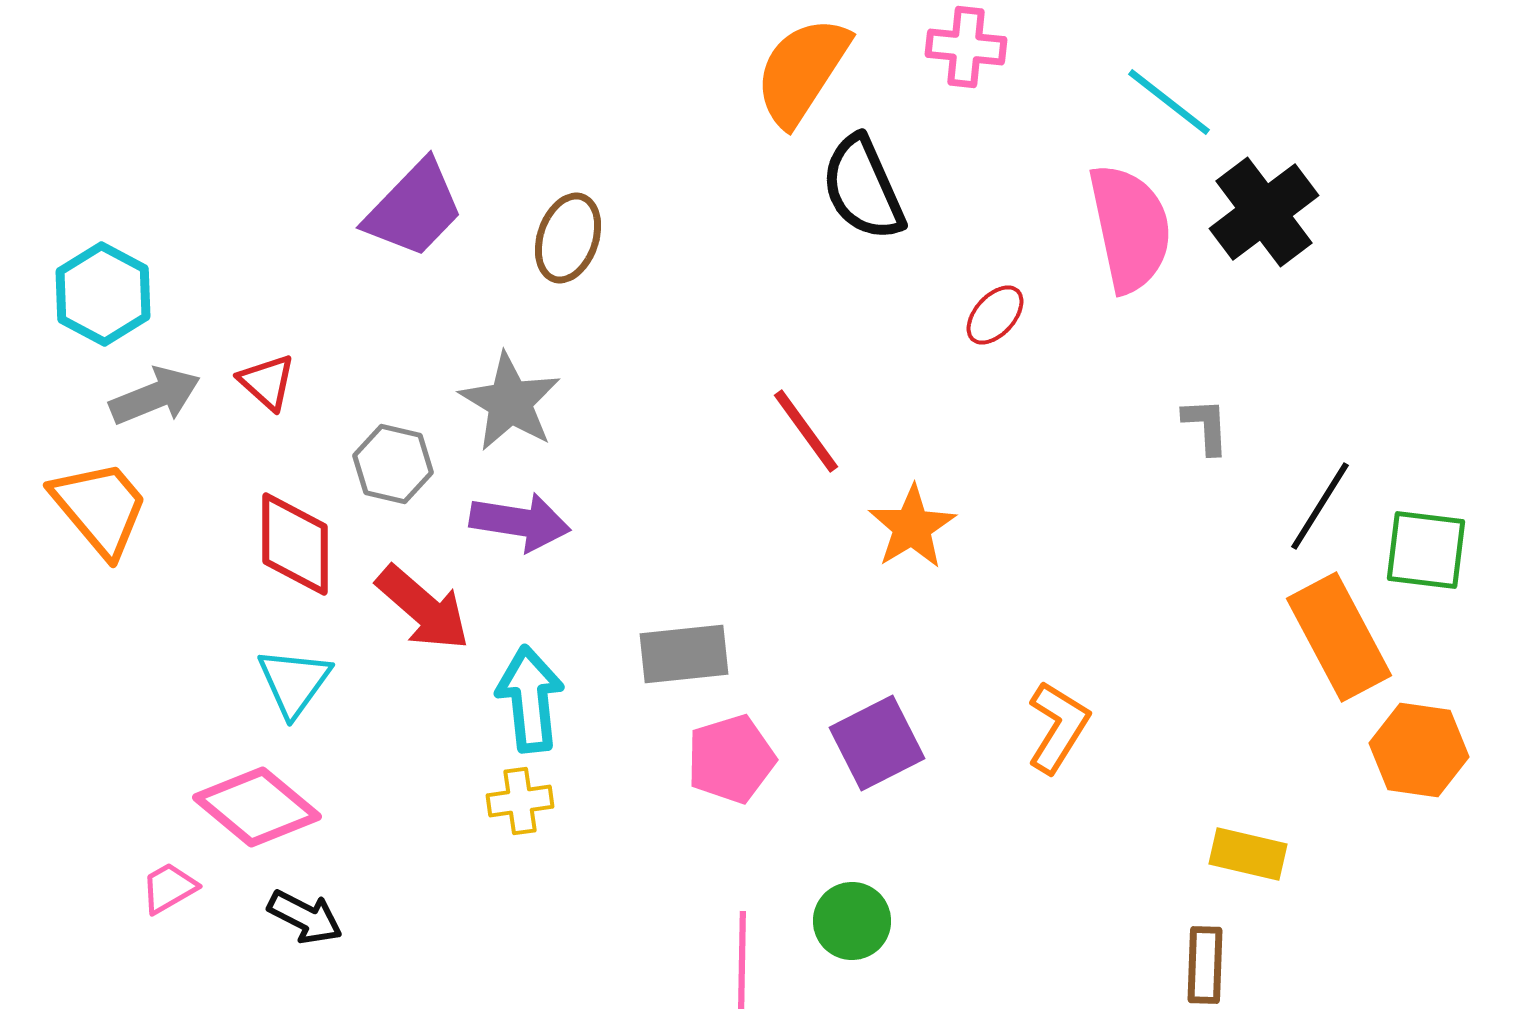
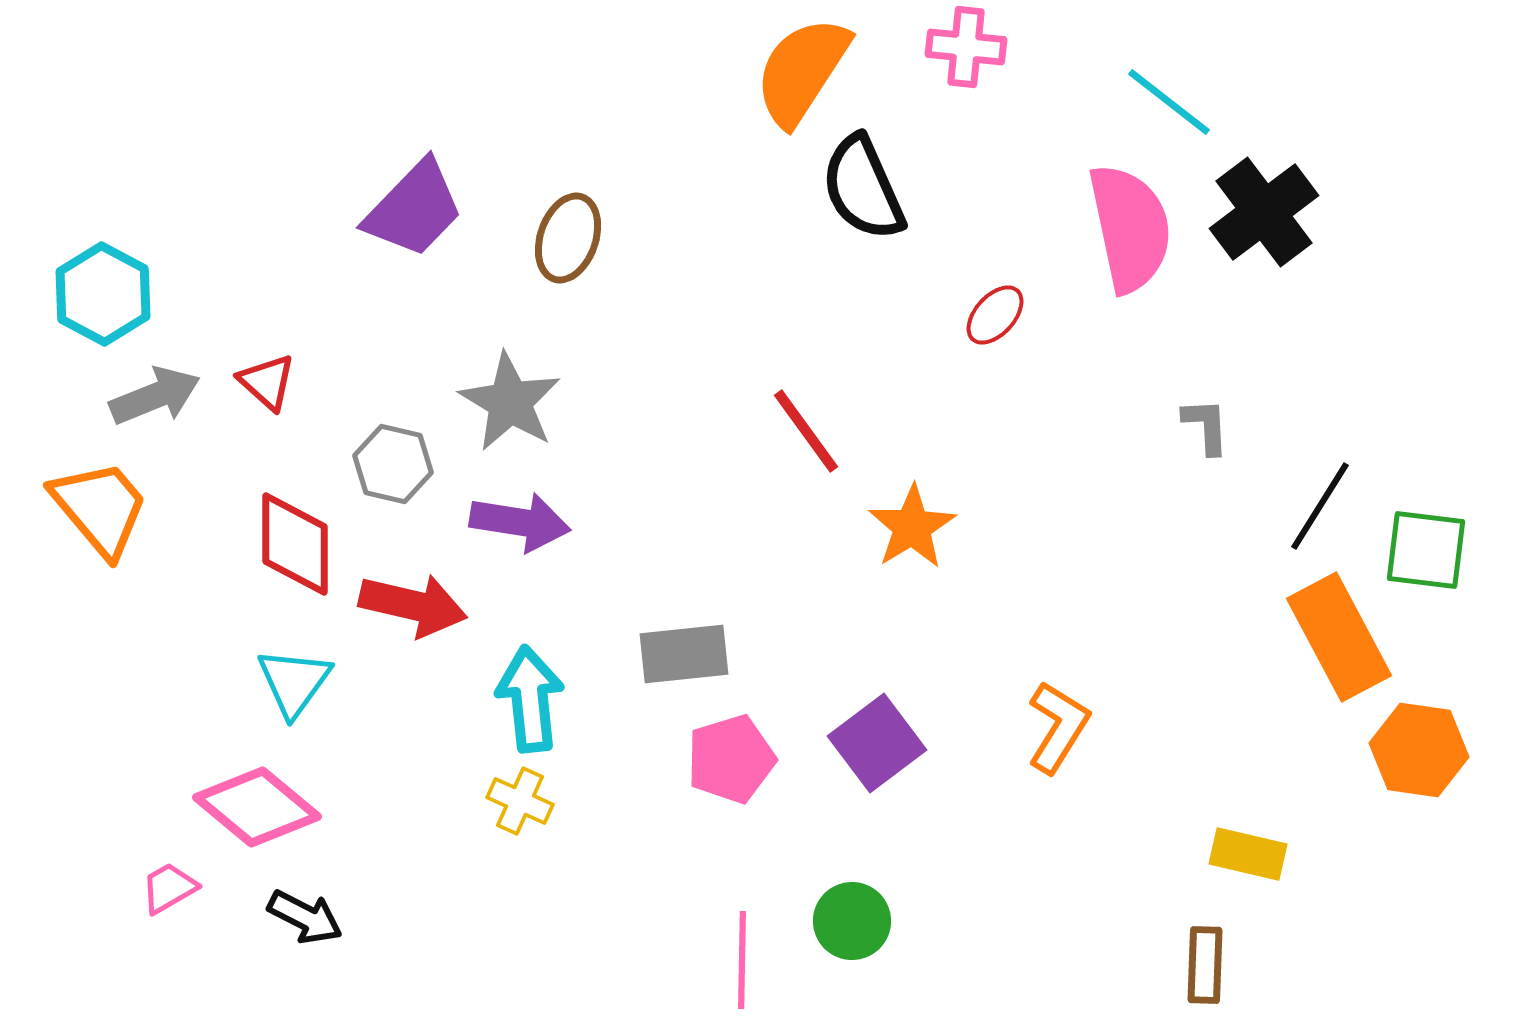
red arrow: moved 10 px left, 3 px up; rotated 28 degrees counterclockwise
purple square: rotated 10 degrees counterclockwise
yellow cross: rotated 32 degrees clockwise
